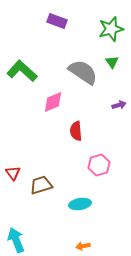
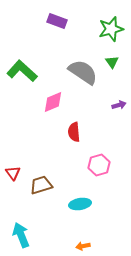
red semicircle: moved 2 px left, 1 px down
cyan arrow: moved 5 px right, 5 px up
